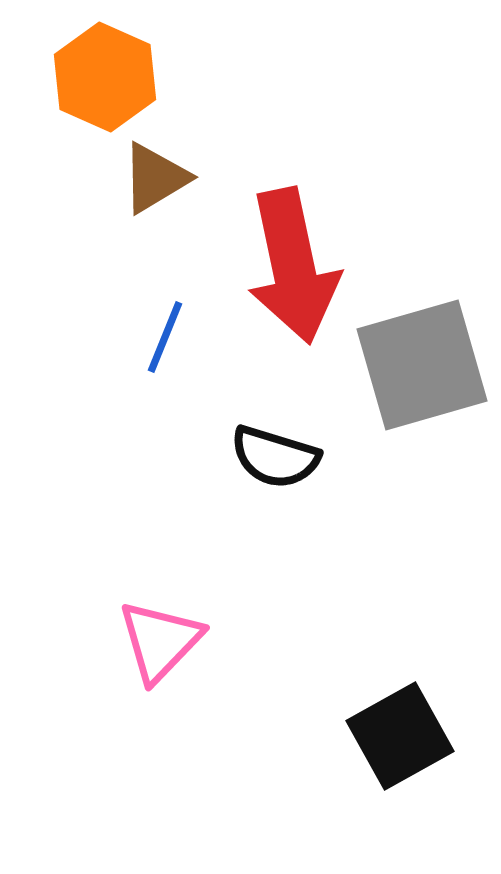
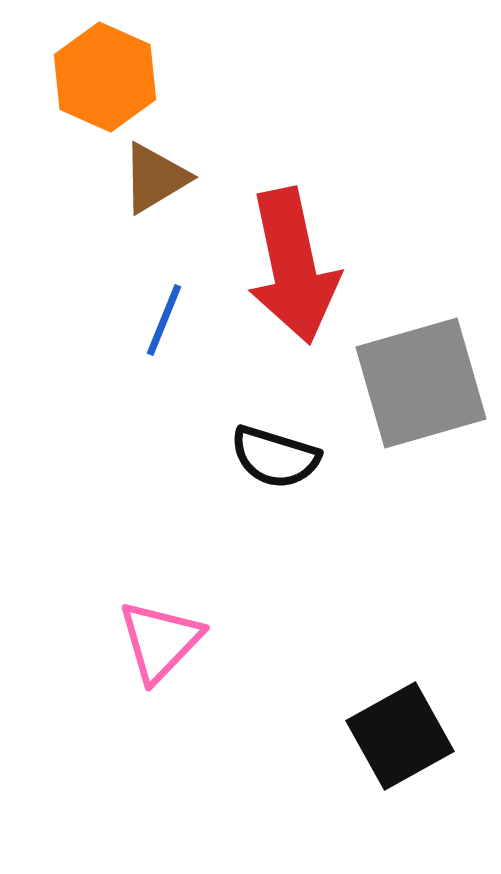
blue line: moved 1 px left, 17 px up
gray square: moved 1 px left, 18 px down
